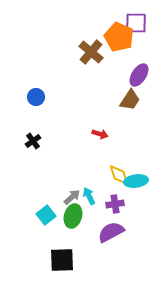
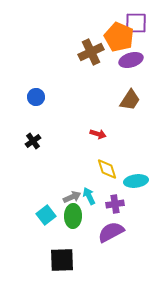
brown cross: rotated 25 degrees clockwise
purple ellipse: moved 8 px left, 15 px up; rotated 40 degrees clockwise
red arrow: moved 2 px left
yellow diamond: moved 12 px left, 6 px up
gray arrow: rotated 18 degrees clockwise
green ellipse: rotated 15 degrees counterclockwise
